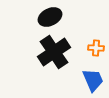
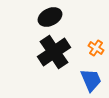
orange cross: rotated 28 degrees clockwise
blue trapezoid: moved 2 px left
